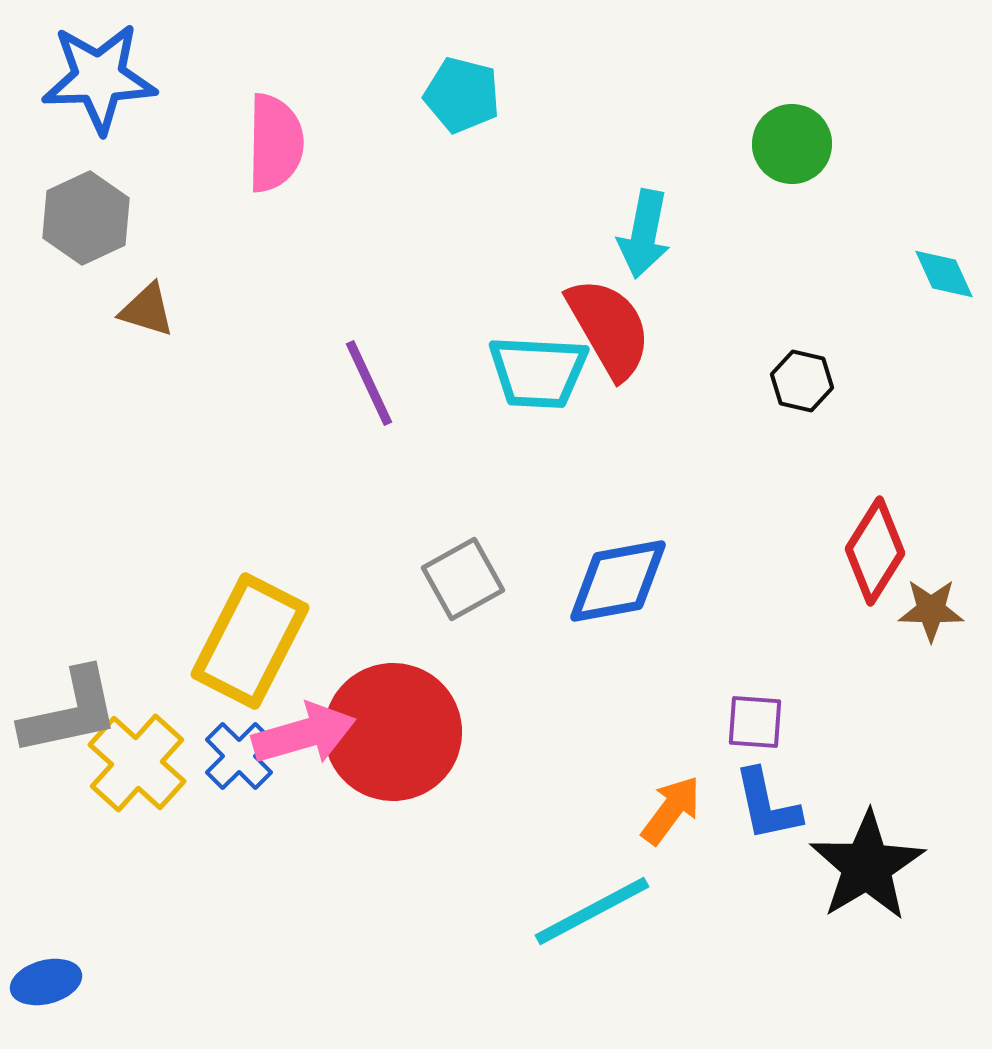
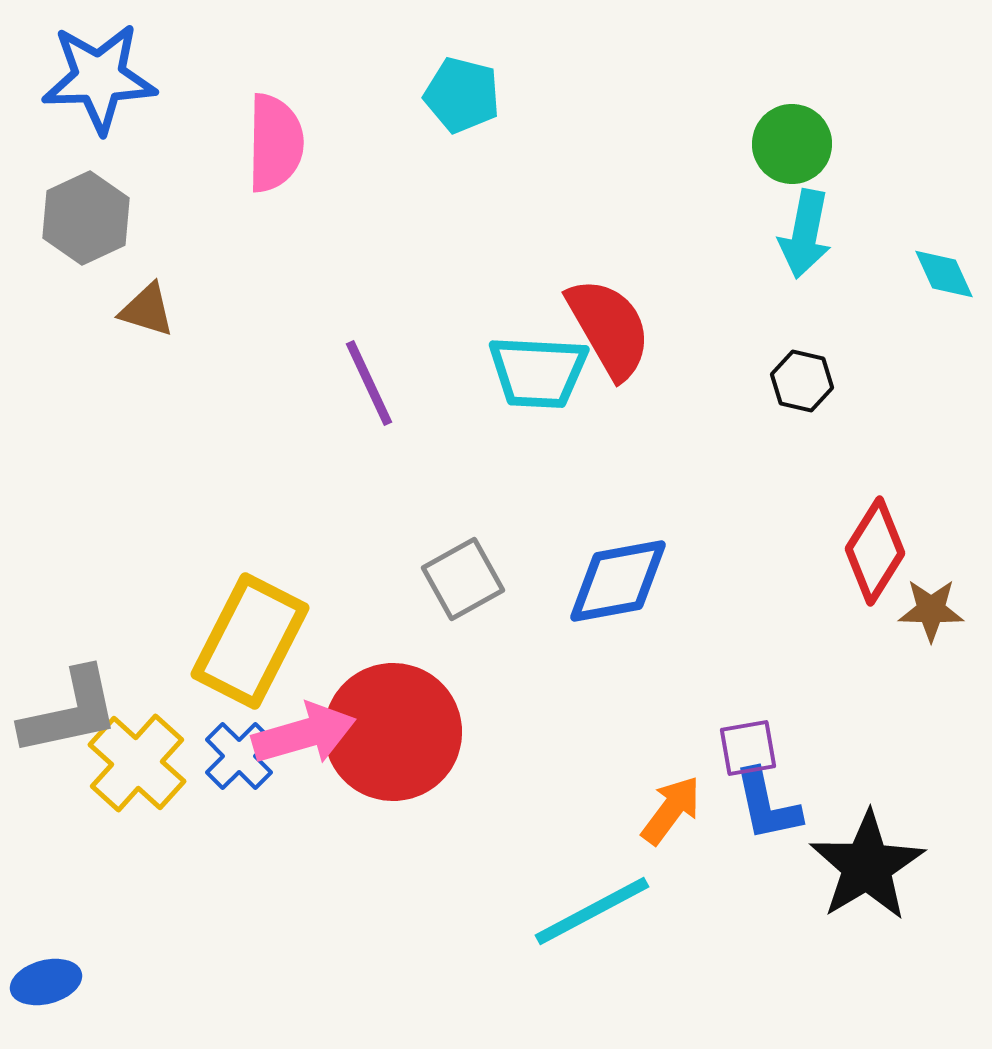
cyan arrow: moved 161 px right
purple square: moved 7 px left, 26 px down; rotated 14 degrees counterclockwise
